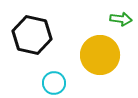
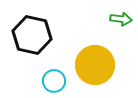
yellow circle: moved 5 px left, 10 px down
cyan circle: moved 2 px up
